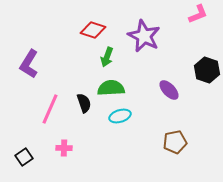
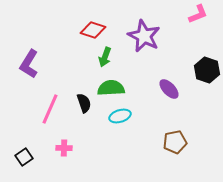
green arrow: moved 2 px left
purple ellipse: moved 1 px up
